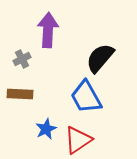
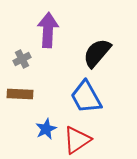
black semicircle: moved 3 px left, 5 px up
red triangle: moved 1 px left
